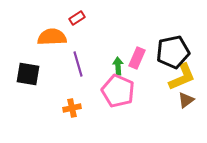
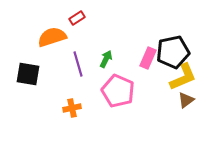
orange semicircle: rotated 16 degrees counterclockwise
pink rectangle: moved 11 px right
green arrow: moved 12 px left, 7 px up; rotated 30 degrees clockwise
yellow L-shape: moved 1 px right
